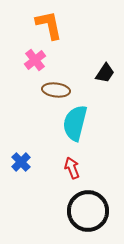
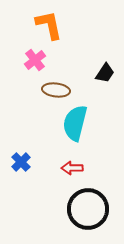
red arrow: rotated 70 degrees counterclockwise
black circle: moved 2 px up
